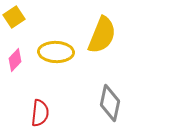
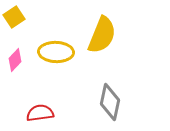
gray diamond: moved 1 px up
red semicircle: rotated 104 degrees counterclockwise
